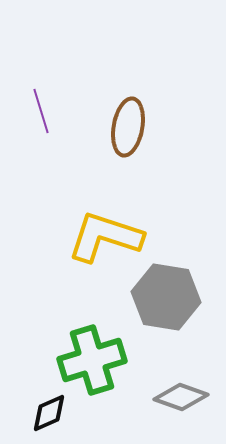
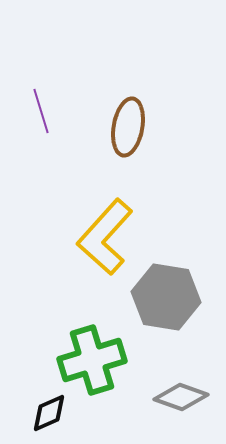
yellow L-shape: rotated 66 degrees counterclockwise
